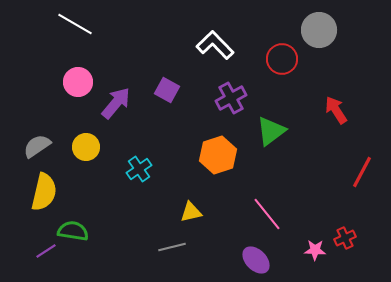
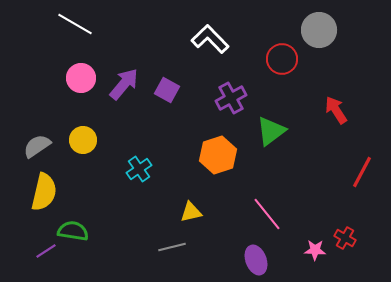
white L-shape: moved 5 px left, 6 px up
pink circle: moved 3 px right, 4 px up
purple arrow: moved 8 px right, 19 px up
yellow circle: moved 3 px left, 7 px up
red cross: rotated 35 degrees counterclockwise
purple ellipse: rotated 24 degrees clockwise
